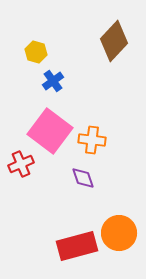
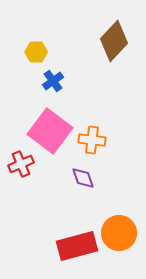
yellow hexagon: rotated 15 degrees counterclockwise
